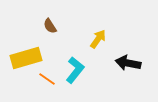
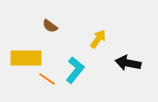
brown semicircle: rotated 21 degrees counterclockwise
yellow rectangle: rotated 16 degrees clockwise
